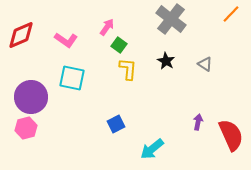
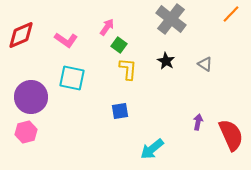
blue square: moved 4 px right, 13 px up; rotated 18 degrees clockwise
pink hexagon: moved 4 px down
